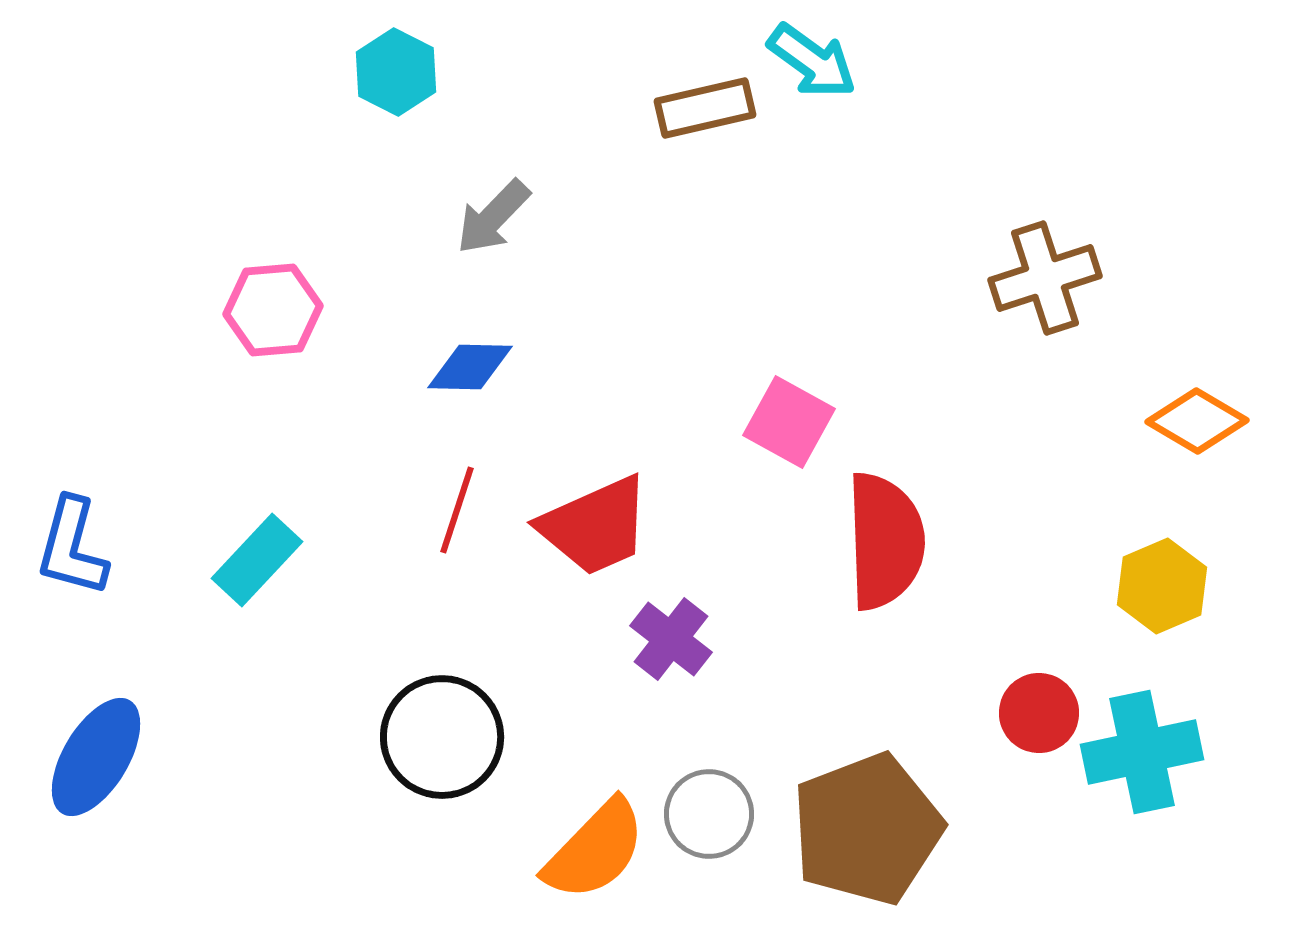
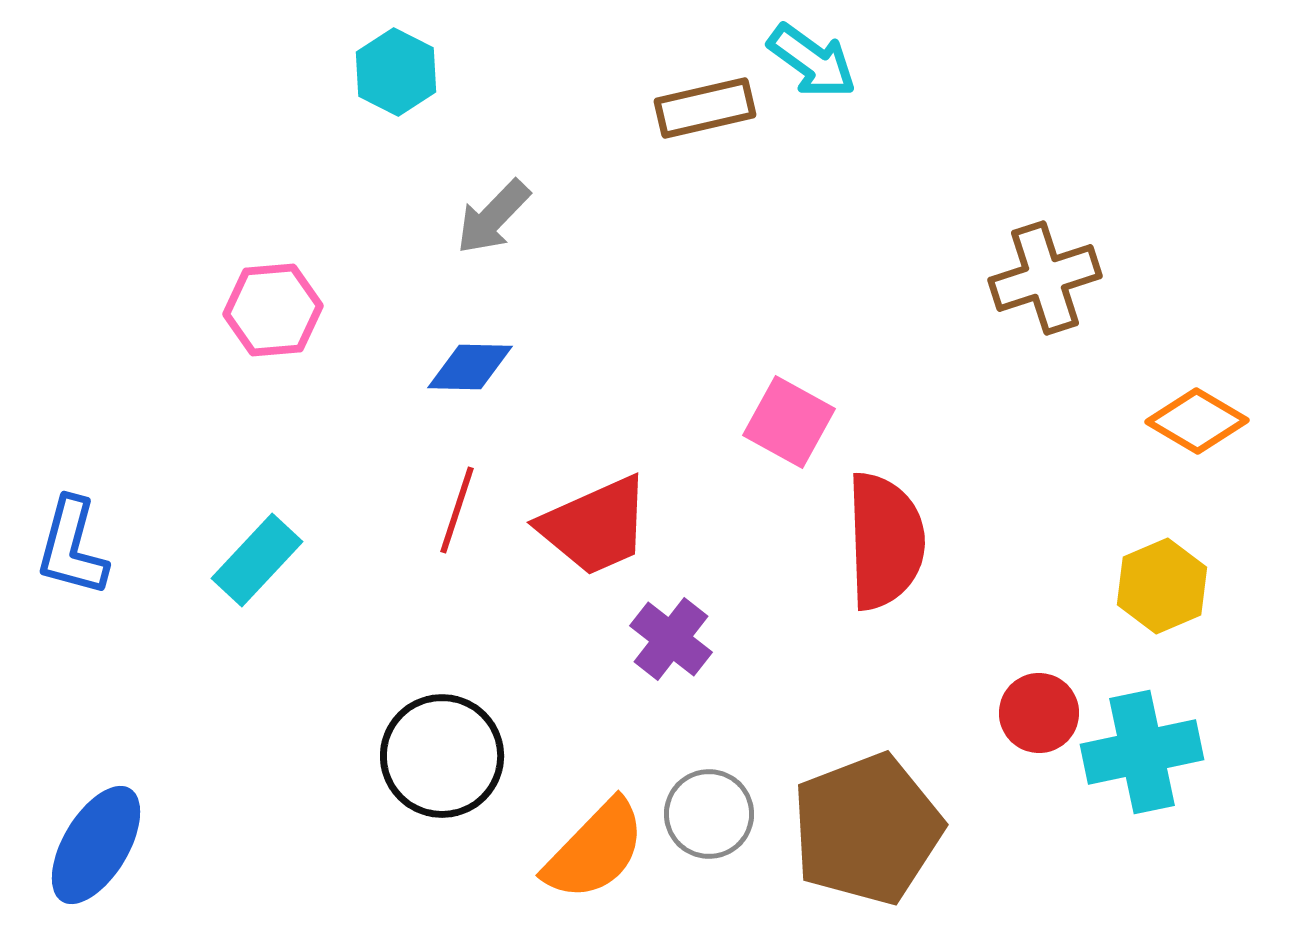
black circle: moved 19 px down
blue ellipse: moved 88 px down
